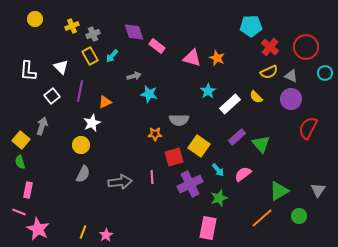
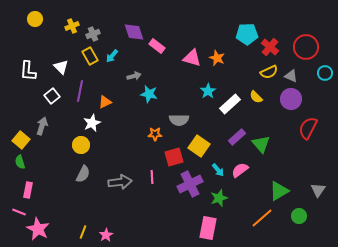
cyan pentagon at (251, 26): moved 4 px left, 8 px down
pink semicircle at (243, 174): moved 3 px left, 4 px up
